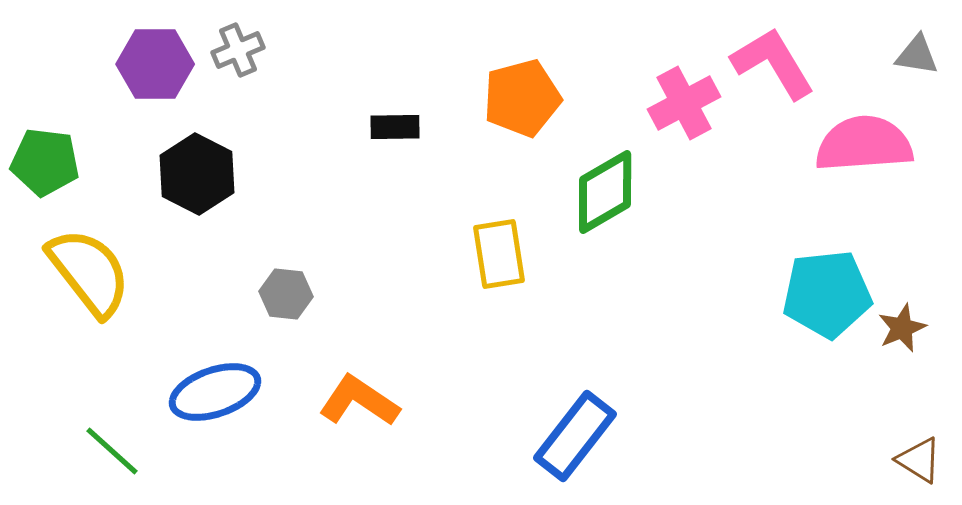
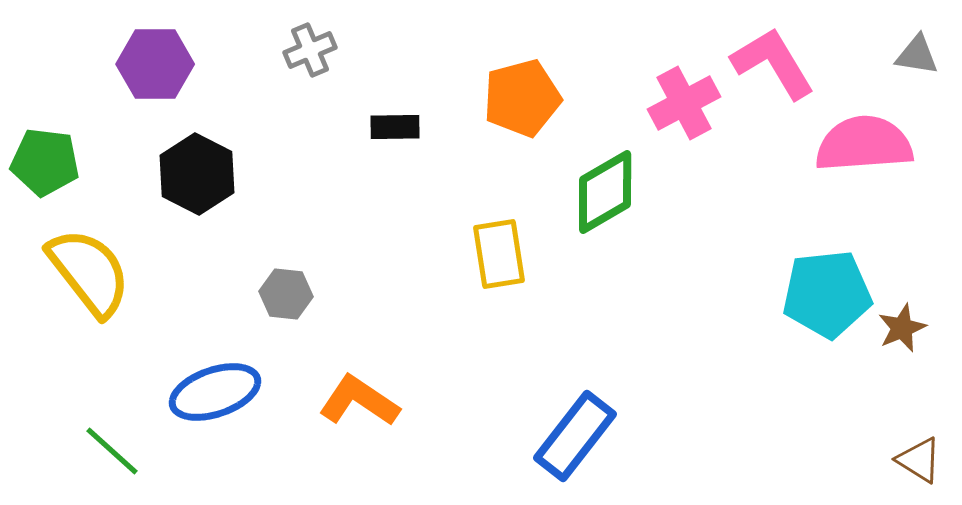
gray cross: moved 72 px right
